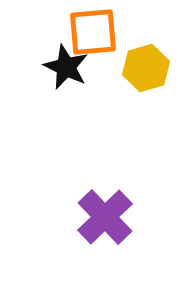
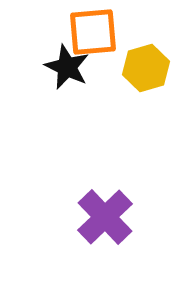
black star: moved 1 px right
